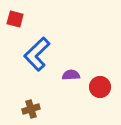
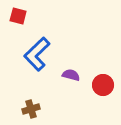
red square: moved 3 px right, 3 px up
purple semicircle: rotated 18 degrees clockwise
red circle: moved 3 px right, 2 px up
